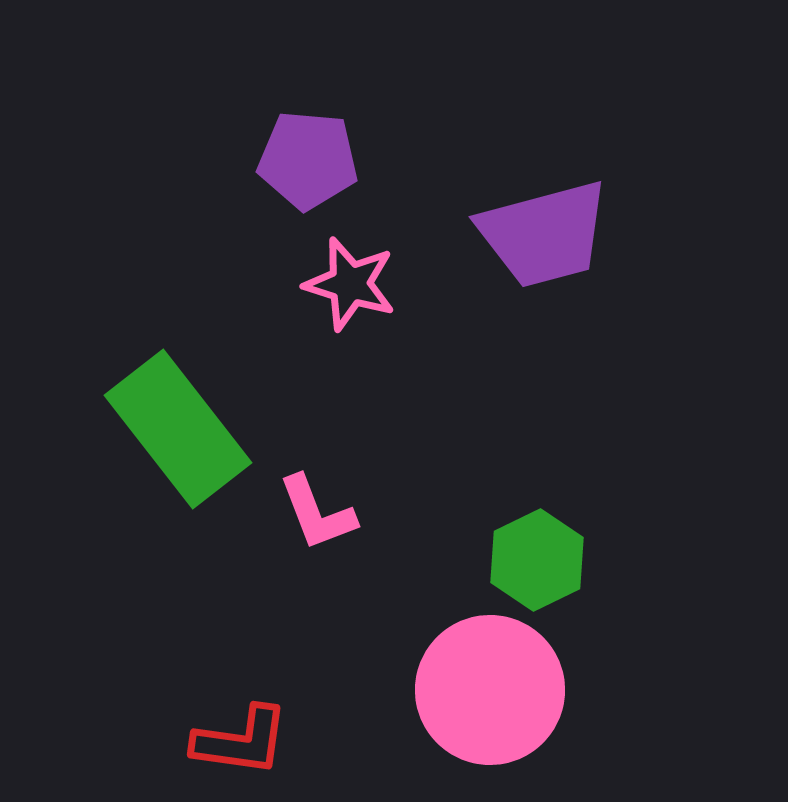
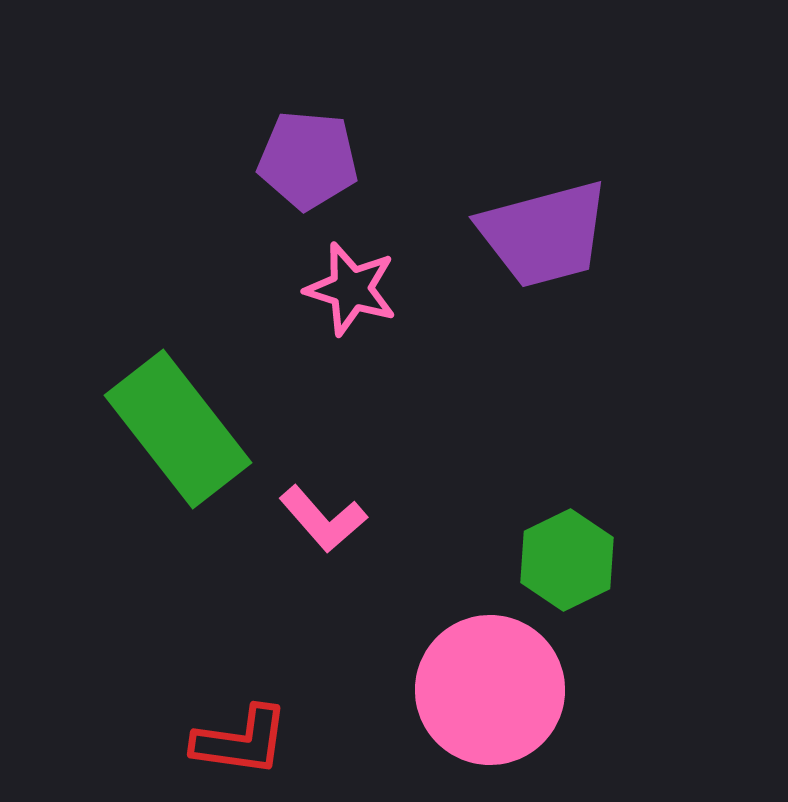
pink star: moved 1 px right, 5 px down
pink L-shape: moved 6 px right, 6 px down; rotated 20 degrees counterclockwise
green hexagon: moved 30 px right
